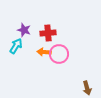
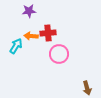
purple star: moved 5 px right, 19 px up; rotated 24 degrees counterclockwise
orange arrow: moved 13 px left, 16 px up
